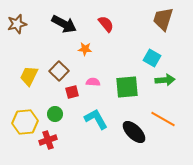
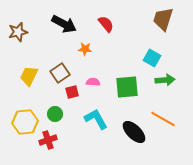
brown star: moved 1 px right, 8 px down
brown square: moved 1 px right, 2 px down; rotated 12 degrees clockwise
